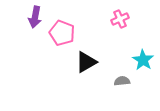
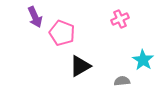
purple arrow: rotated 35 degrees counterclockwise
black triangle: moved 6 px left, 4 px down
